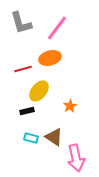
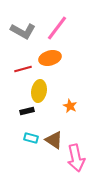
gray L-shape: moved 2 px right, 8 px down; rotated 45 degrees counterclockwise
yellow ellipse: rotated 30 degrees counterclockwise
orange star: rotated 16 degrees counterclockwise
brown triangle: moved 3 px down
